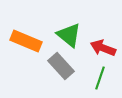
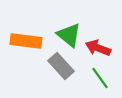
orange rectangle: rotated 16 degrees counterclockwise
red arrow: moved 5 px left
green line: rotated 55 degrees counterclockwise
